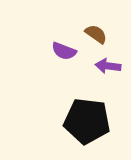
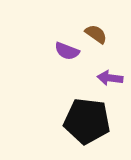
purple semicircle: moved 3 px right
purple arrow: moved 2 px right, 12 px down
